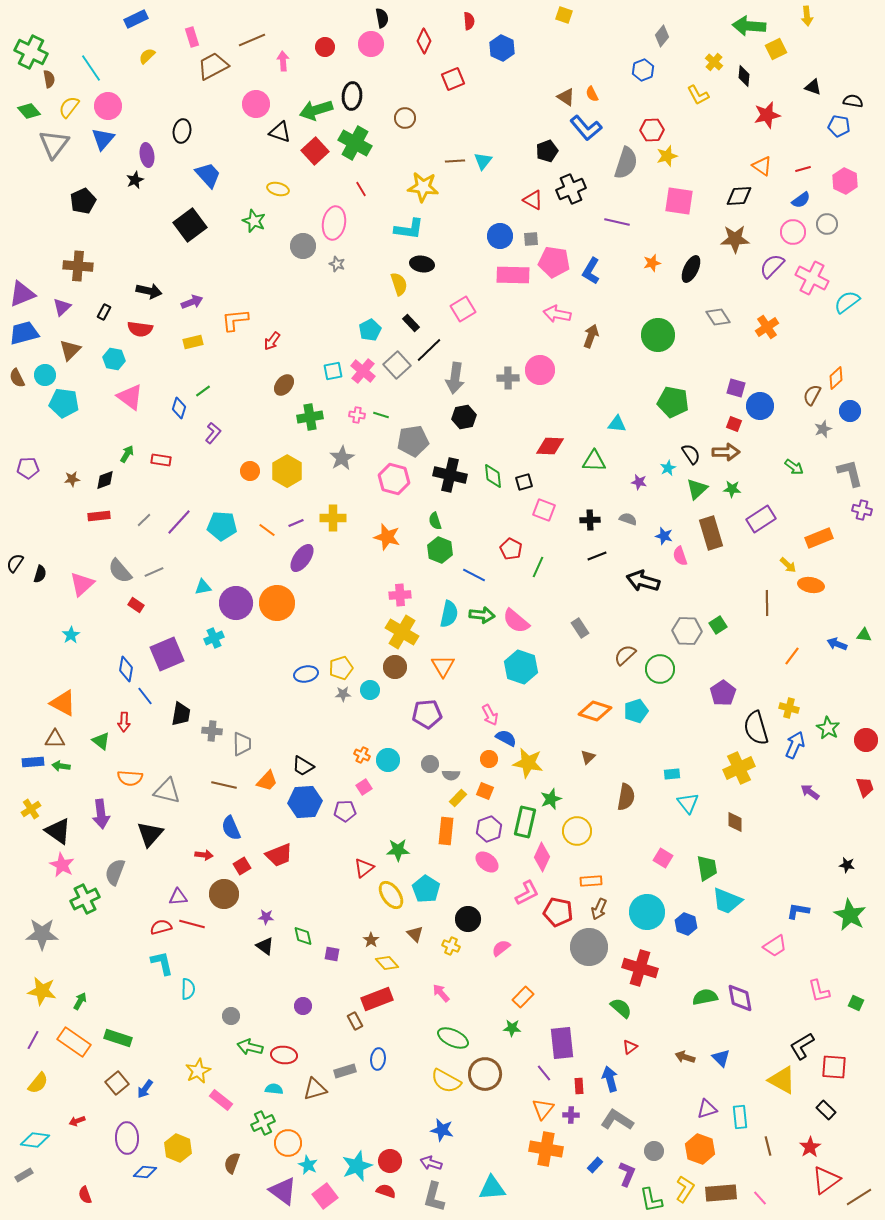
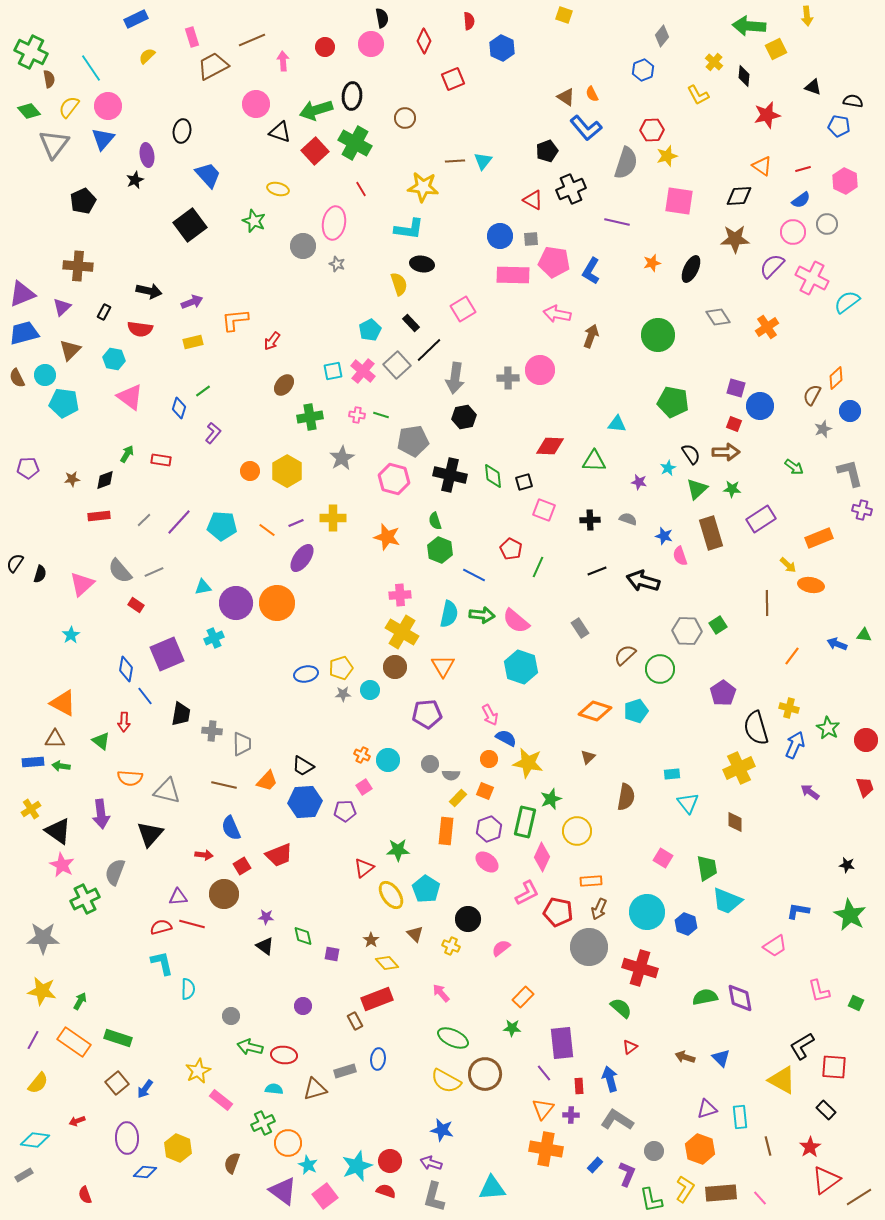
black line at (597, 556): moved 15 px down
gray star at (42, 934): moved 1 px right, 4 px down
